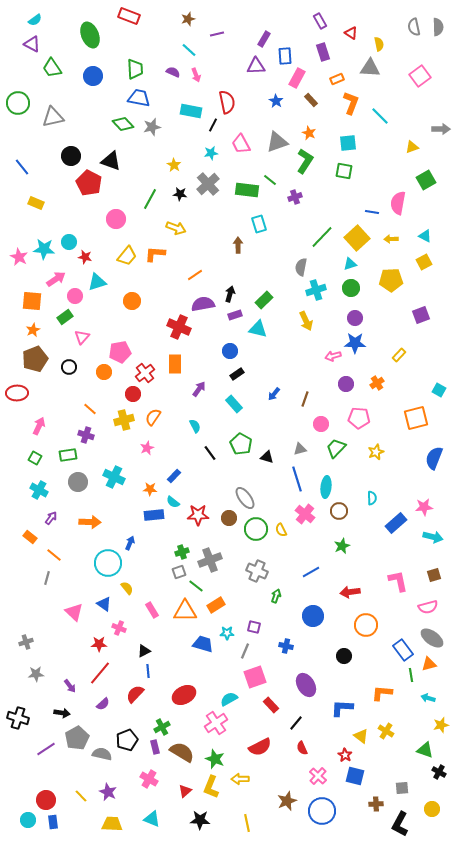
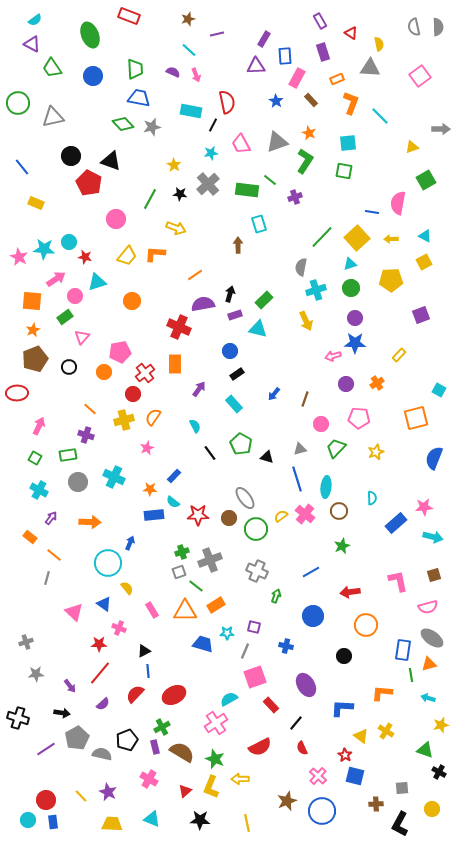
yellow semicircle at (281, 530): moved 14 px up; rotated 80 degrees clockwise
blue rectangle at (403, 650): rotated 45 degrees clockwise
red ellipse at (184, 695): moved 10 px left
